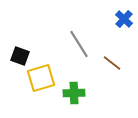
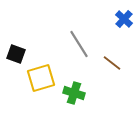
black square: moved 4 px left, 2 px up
green cross: rotated 20 degrees clockwise
